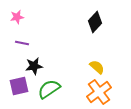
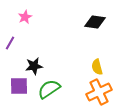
pink star: moved 8 px right; rotated 16 degrees counterclockwise
black diamond: rotated 55 degrees clockwise
purple line: moved 12 px left; rotated 72 degrees counterclockwise
yellow semicircle: rotated 147 degrees counterclockwise
purple square: rotated 12 degrees clockwise
orange cross: rotated 10 degrees clockwise
